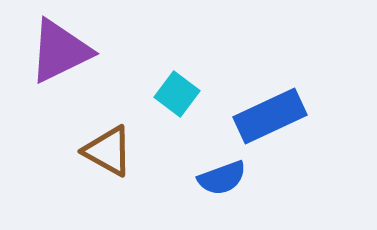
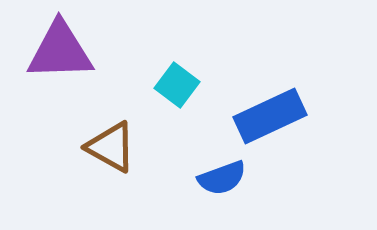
purple triangle: rotated 24 degrees clockwise
cyan square: moved 9 px up
brown triangle: moved 3 px right, 4 px up
